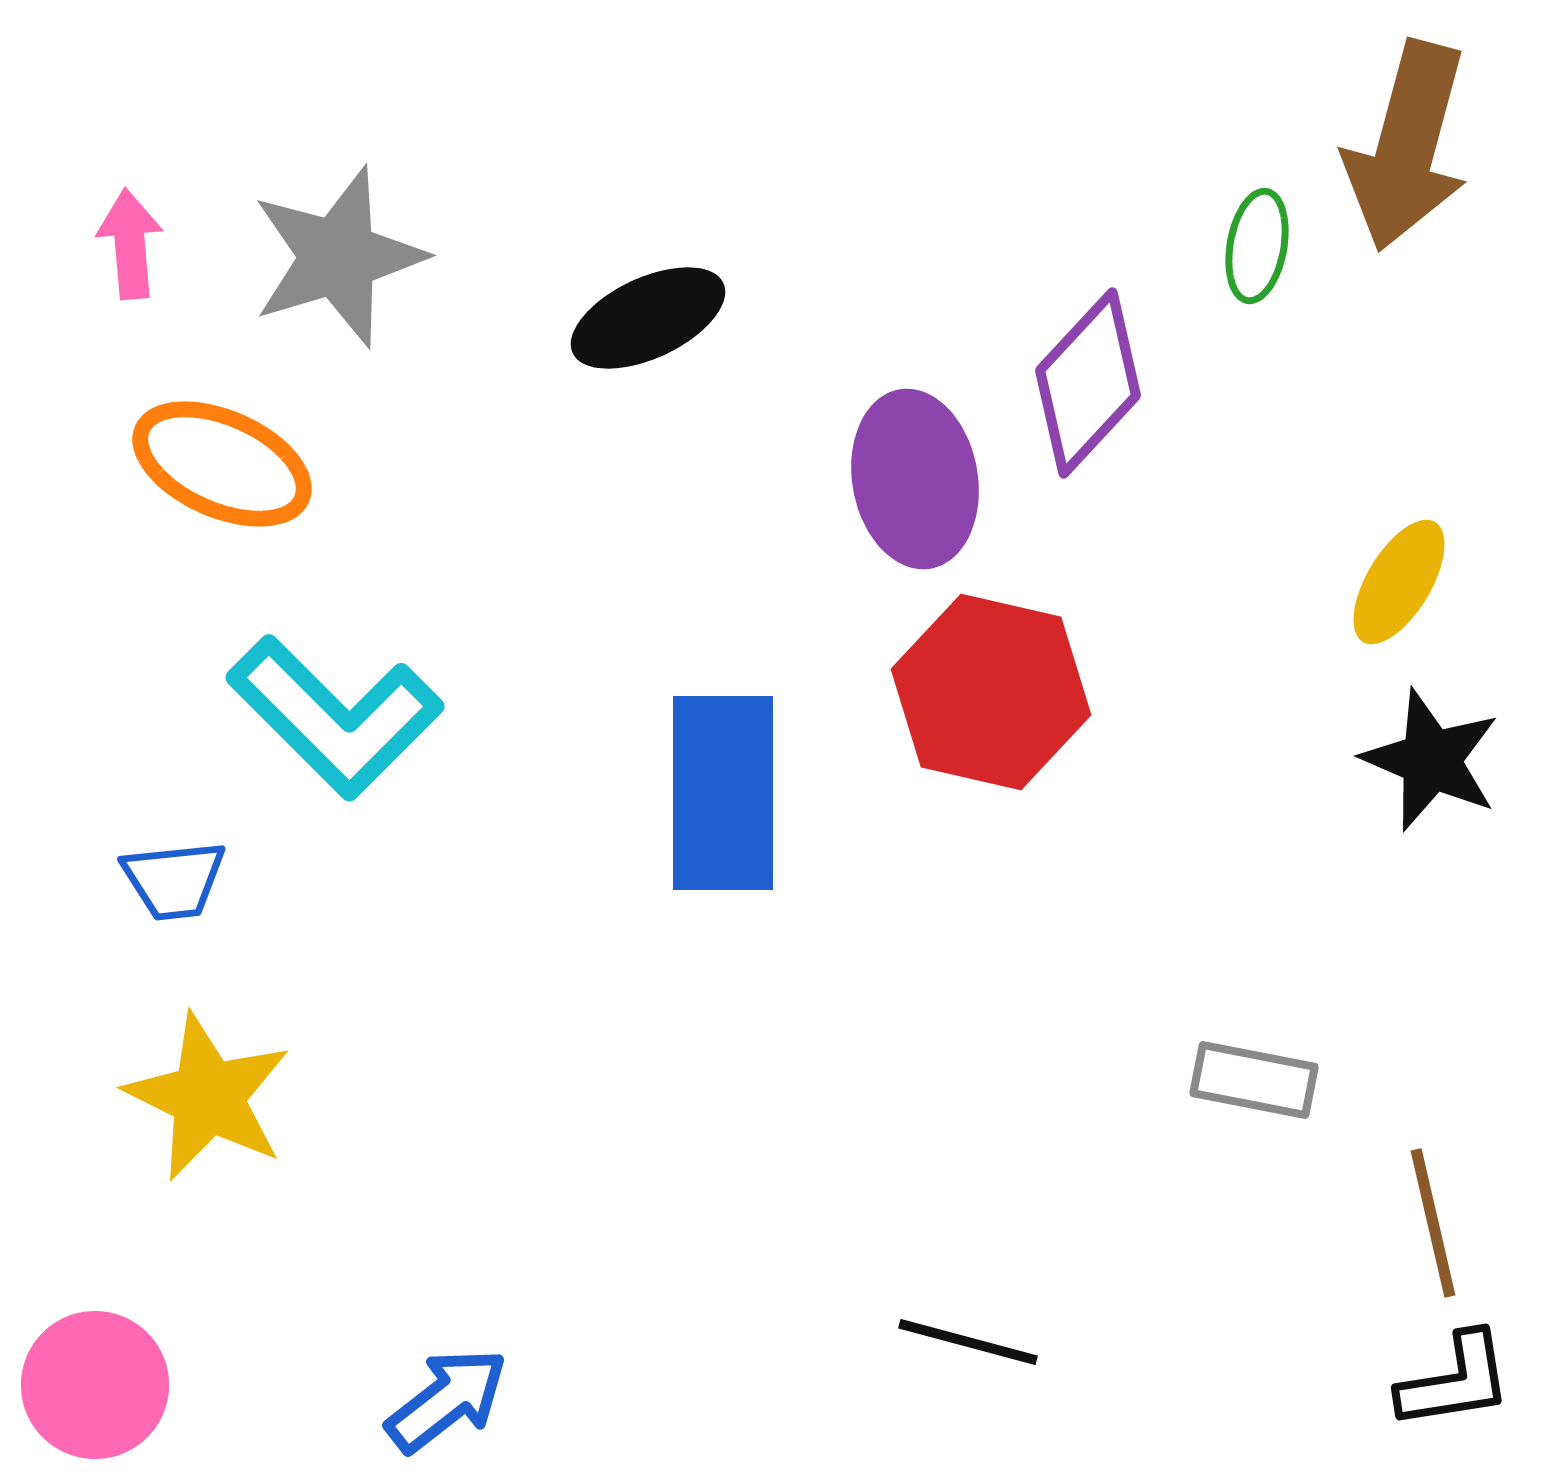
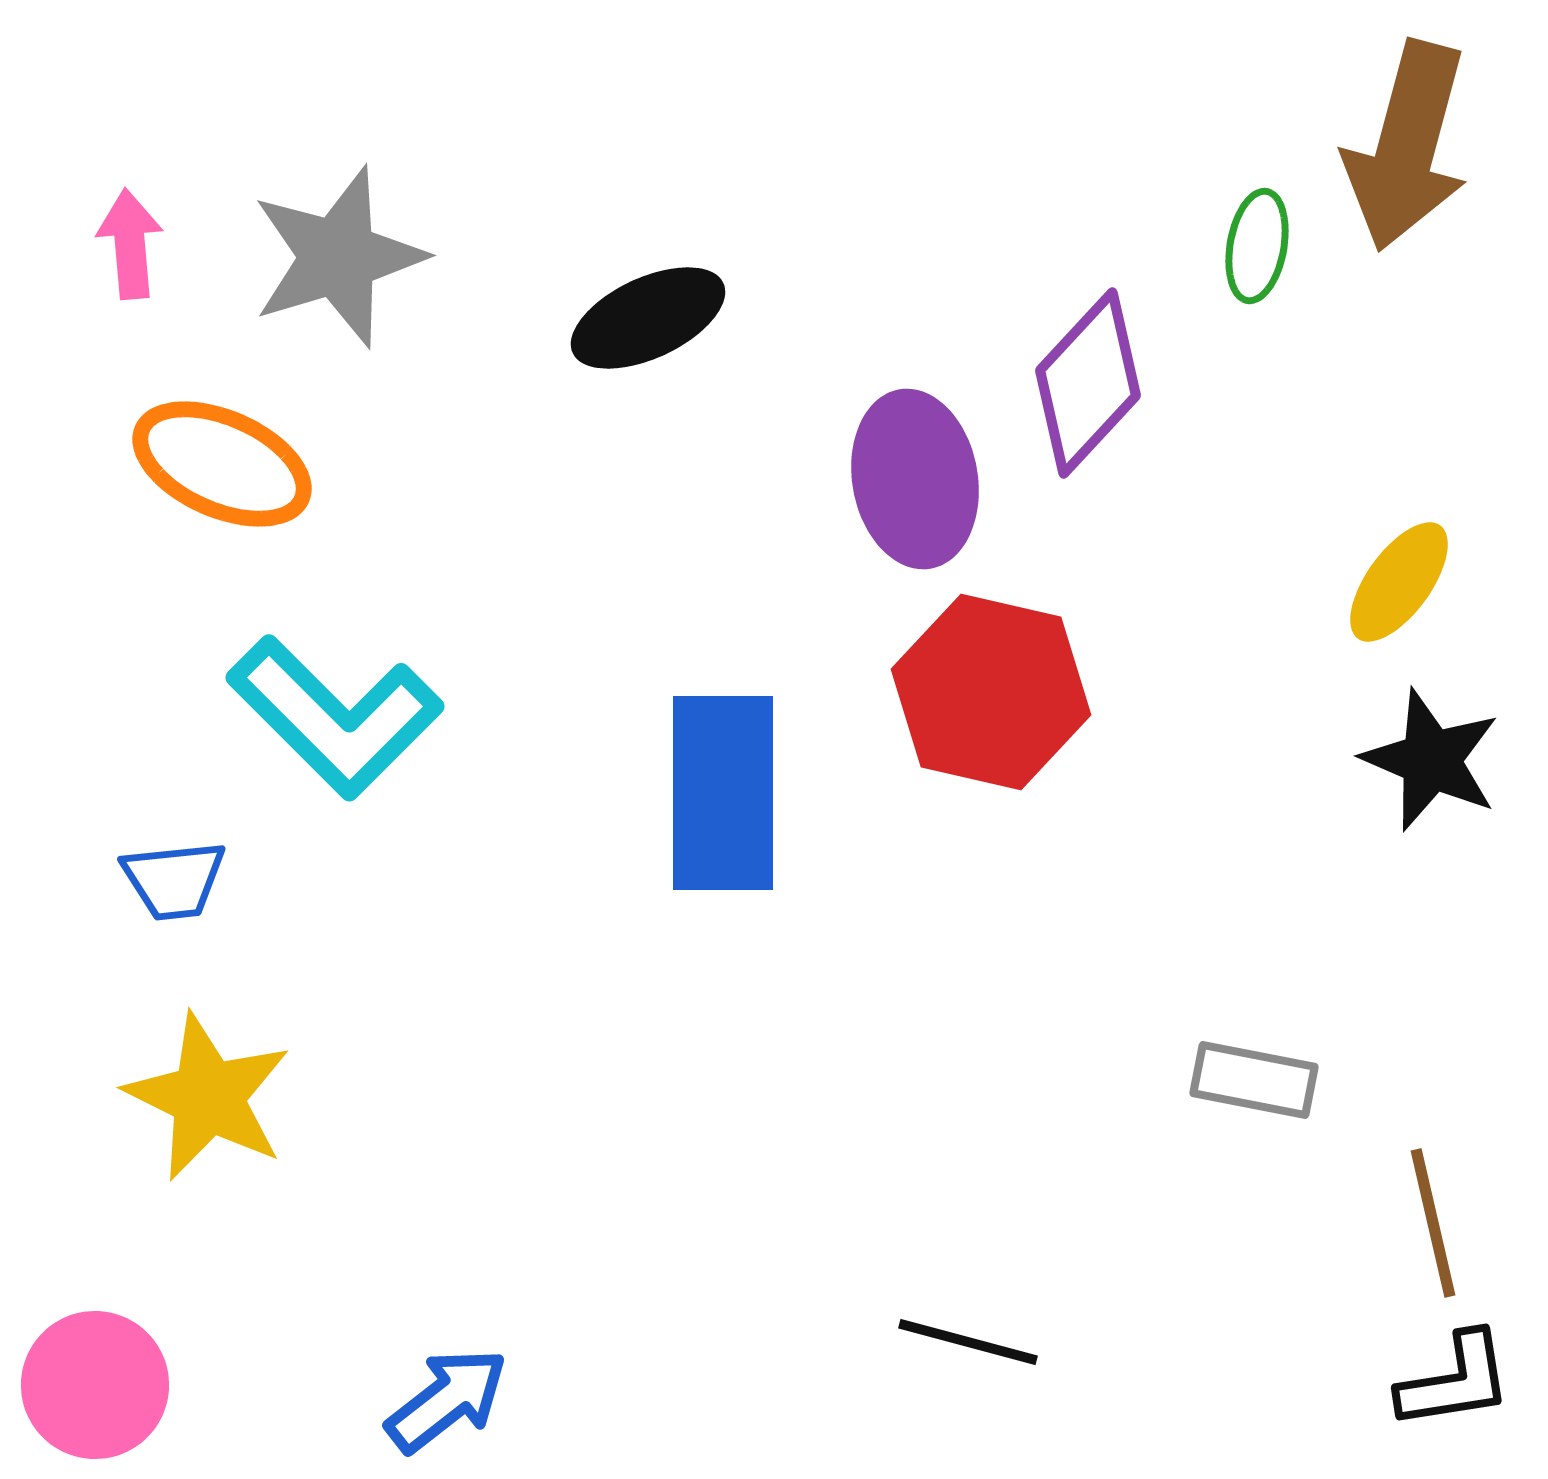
yellow ellipse: rotated 5 degrees clockwise
